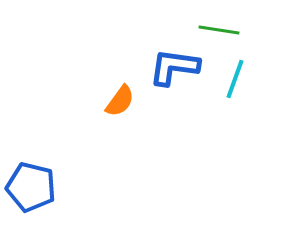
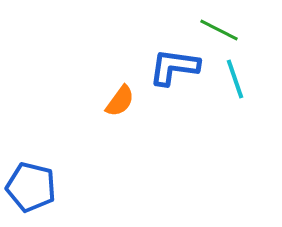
green line: rotated 18 degrees clockwise
cyan line: rotated 39 degrees counterclockwise
